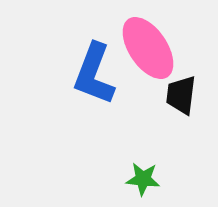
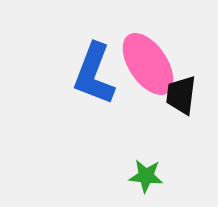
pink ellipse: moved 16 px down
green star: moved 3 px right, 3 px up
